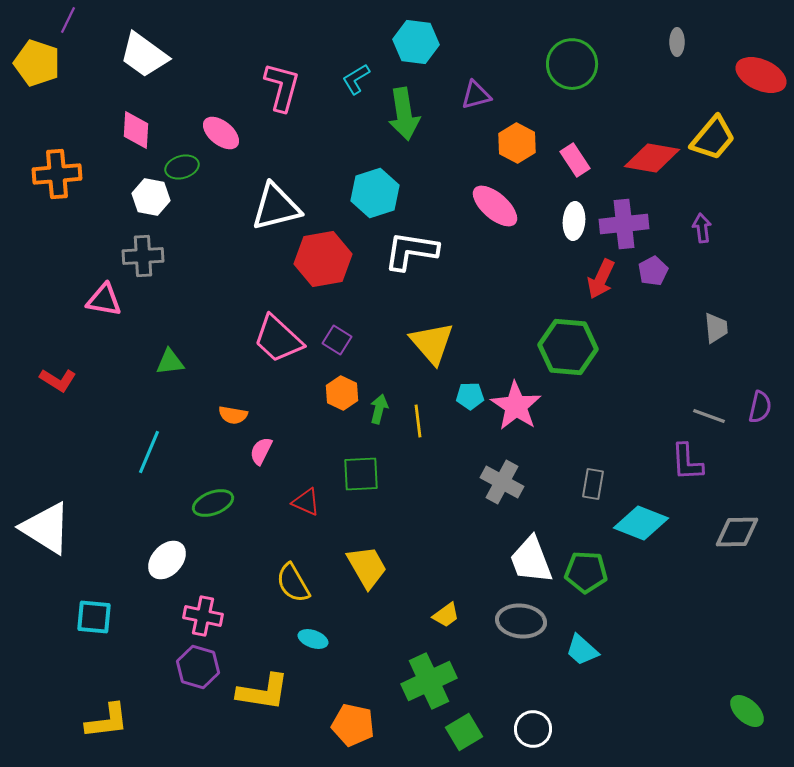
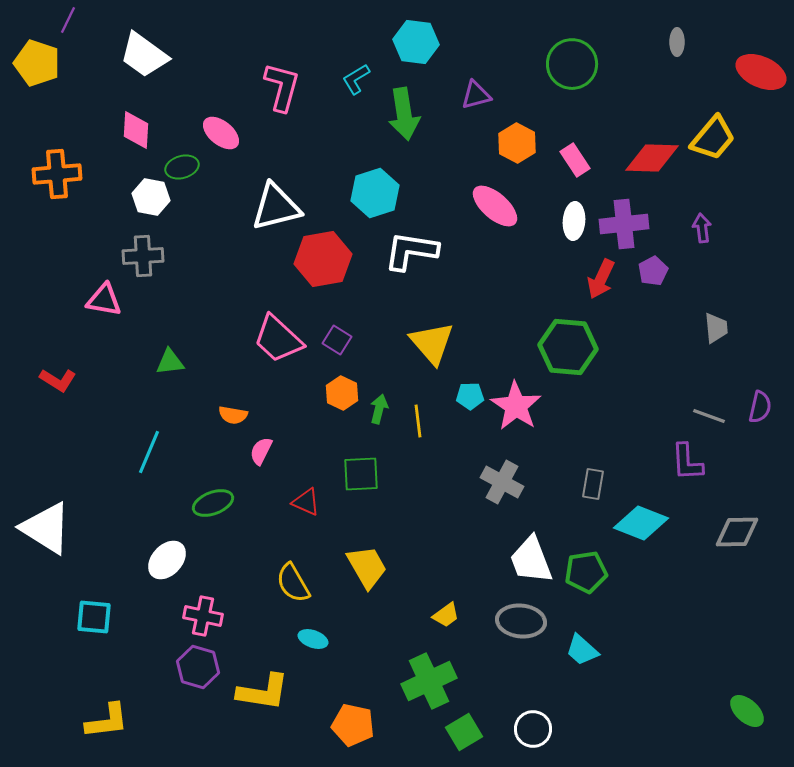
red ellipse at (761, 75): moved 3 px up
red diamond at (652, 158): rotated 8 degrees counterclockwise
green pentagon at (586, 572): rotated 12 degrees counterclockwise
